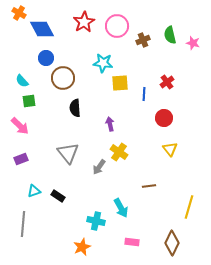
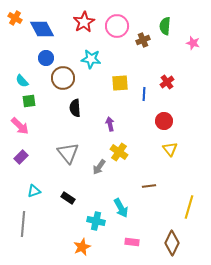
orange cross: moved 4 px left, 5 px down
green semicircle: moved 5 px left, 9 px up; rotated 18 degrees clockwise
cyan star: moved 12 px left, 4 px up
red circle: moved 3 px down
purple rectangle: moved 2 px up; rotated 24 degrees counterclockwise
black rectangle: moved 10 px right, 2 px down
